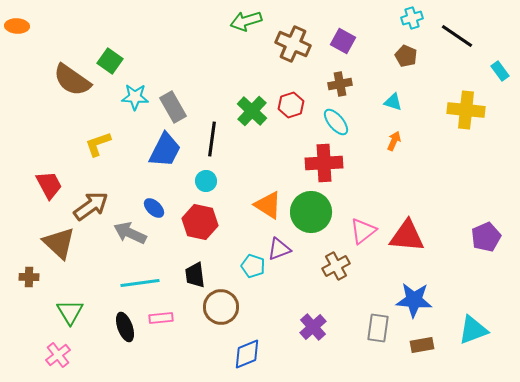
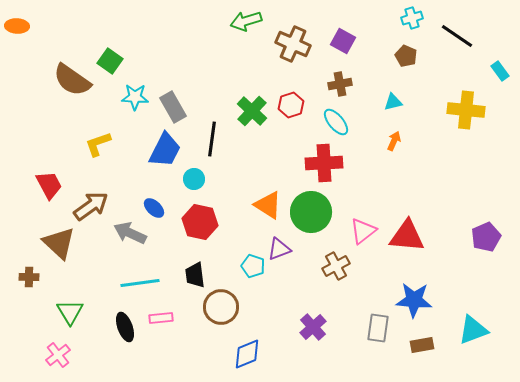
cyan triangle at (393, 102): rotated 30 degrees counterclockwise
cyan circle at (206, 181): moved 12 px left, 2 px up
